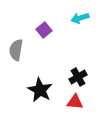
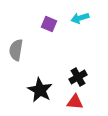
purple square: moved 5 px right, 6 px up; rotated 28 degrees counterclockwise
